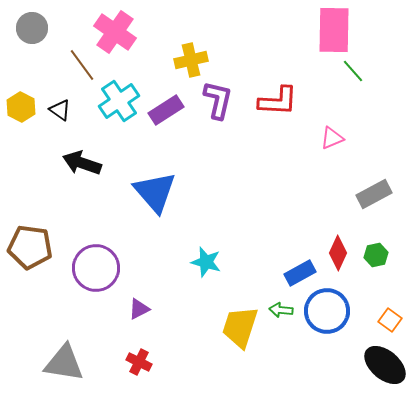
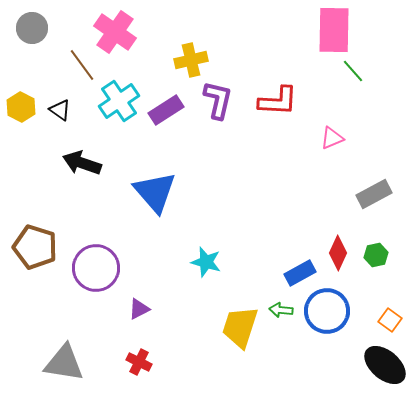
brown pentagon: moved 5 px right; rotated 9 degrees clockwise
